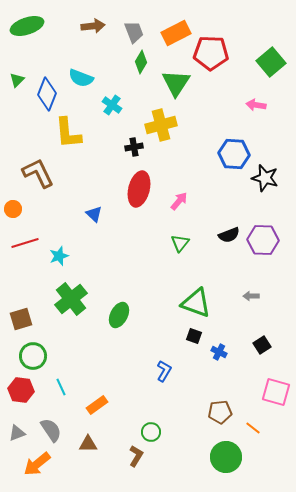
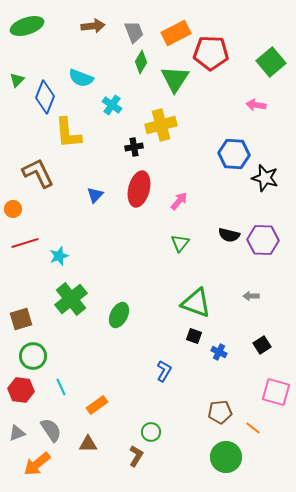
green triangle at (176, 83): moved 1 px left, 4 px up
blue diamond at (47, 94): moved 2 px left, 3 px down
blue triangle at (94, 214): moved 1 px right, 19 px up; rotated 30 degrees clockwise
black semicircle at (229, 235): rotated 35 degrees clockwise
